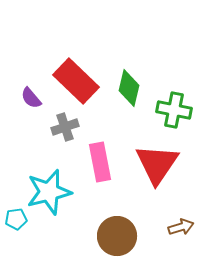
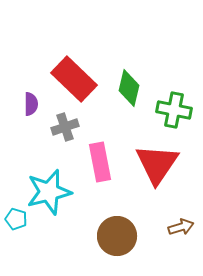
red rectangle: moved 2 px left, 2 px up
purple semicircle: moved 6 px down; rotated 140 degrees counterclockwise
cyan pentagon: rotated 25 degrees clockwise
